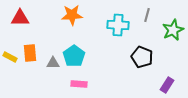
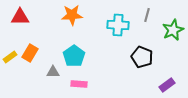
red triangle: moved 1 px up
orange rectangle: rotated 36 degrees clockwise
yellow rectangle: rotated 64 degrees counterclockwise
gray triangle: moved 9 px down
purple rectangle: rotated 21 degrees clockwise
